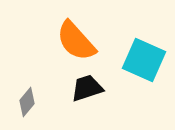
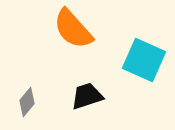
orange semicircle: moved 3 px left, 12 px up
black trapezoid: moved 8 px down
